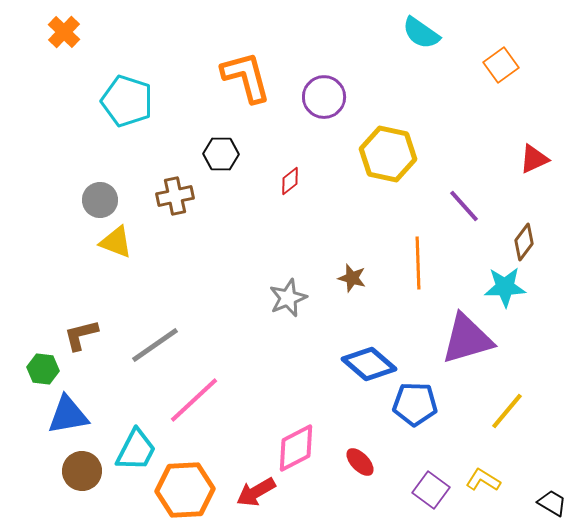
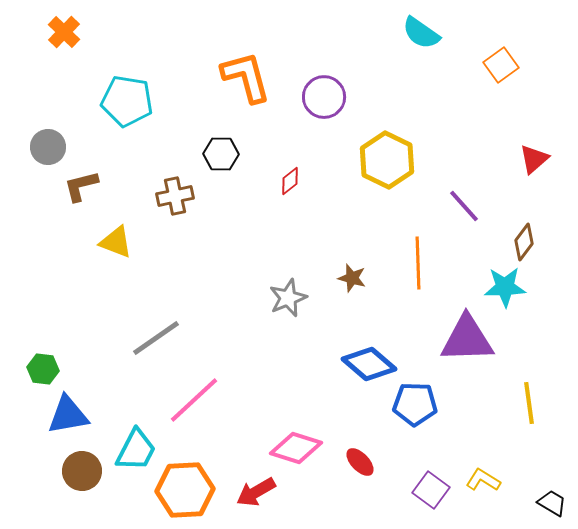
cyan pentagon: rotated 9 degrees counterclockwise
yellow hexagon: moved 1 px left, 6 px down; rotated 14 degrees clockwise
red triangle: rotated 16 degrees counterclockwise
gray circle: moved 52 px left, 53 px up
brown L-shape: moved 149 px up
purple triangle: rotated 14 degrees clockwise
gray line: moved 1 px right, 7 px up
yellow line: moved 22 px right, 8 px up; rotated 48 degrees counterclockwise
pink diamond: rotated 45 degrees clockwise
